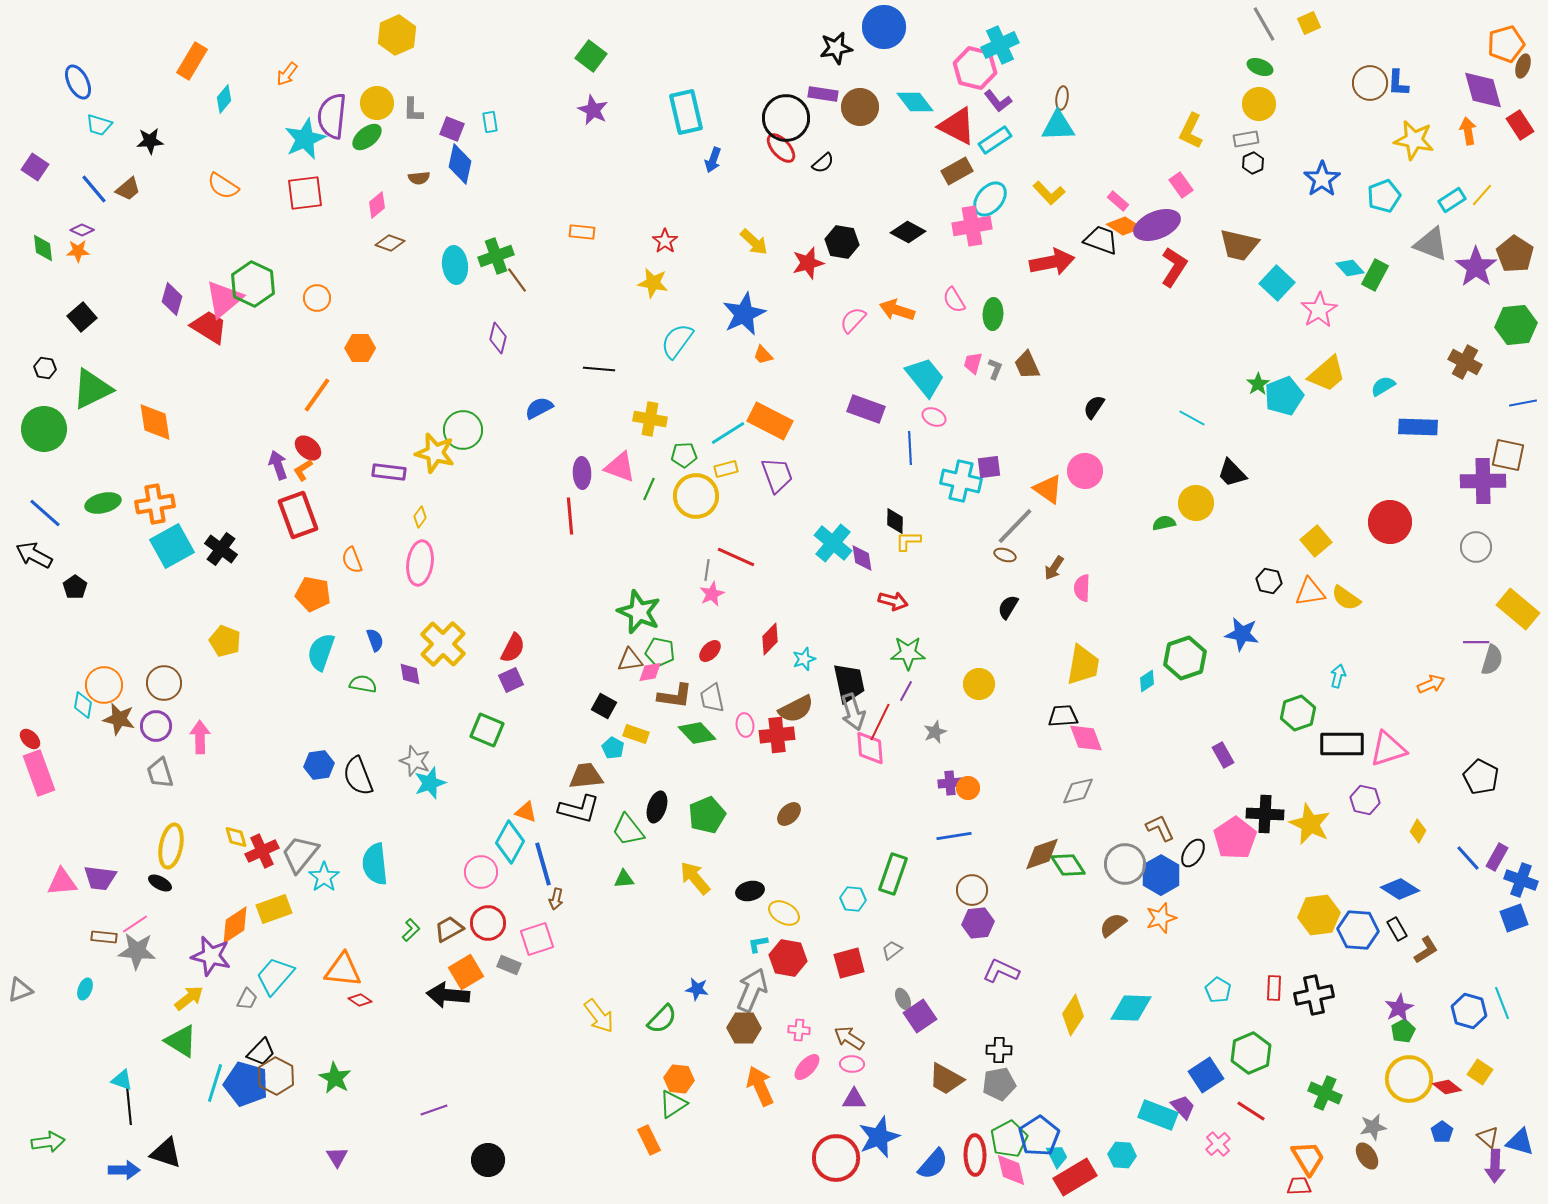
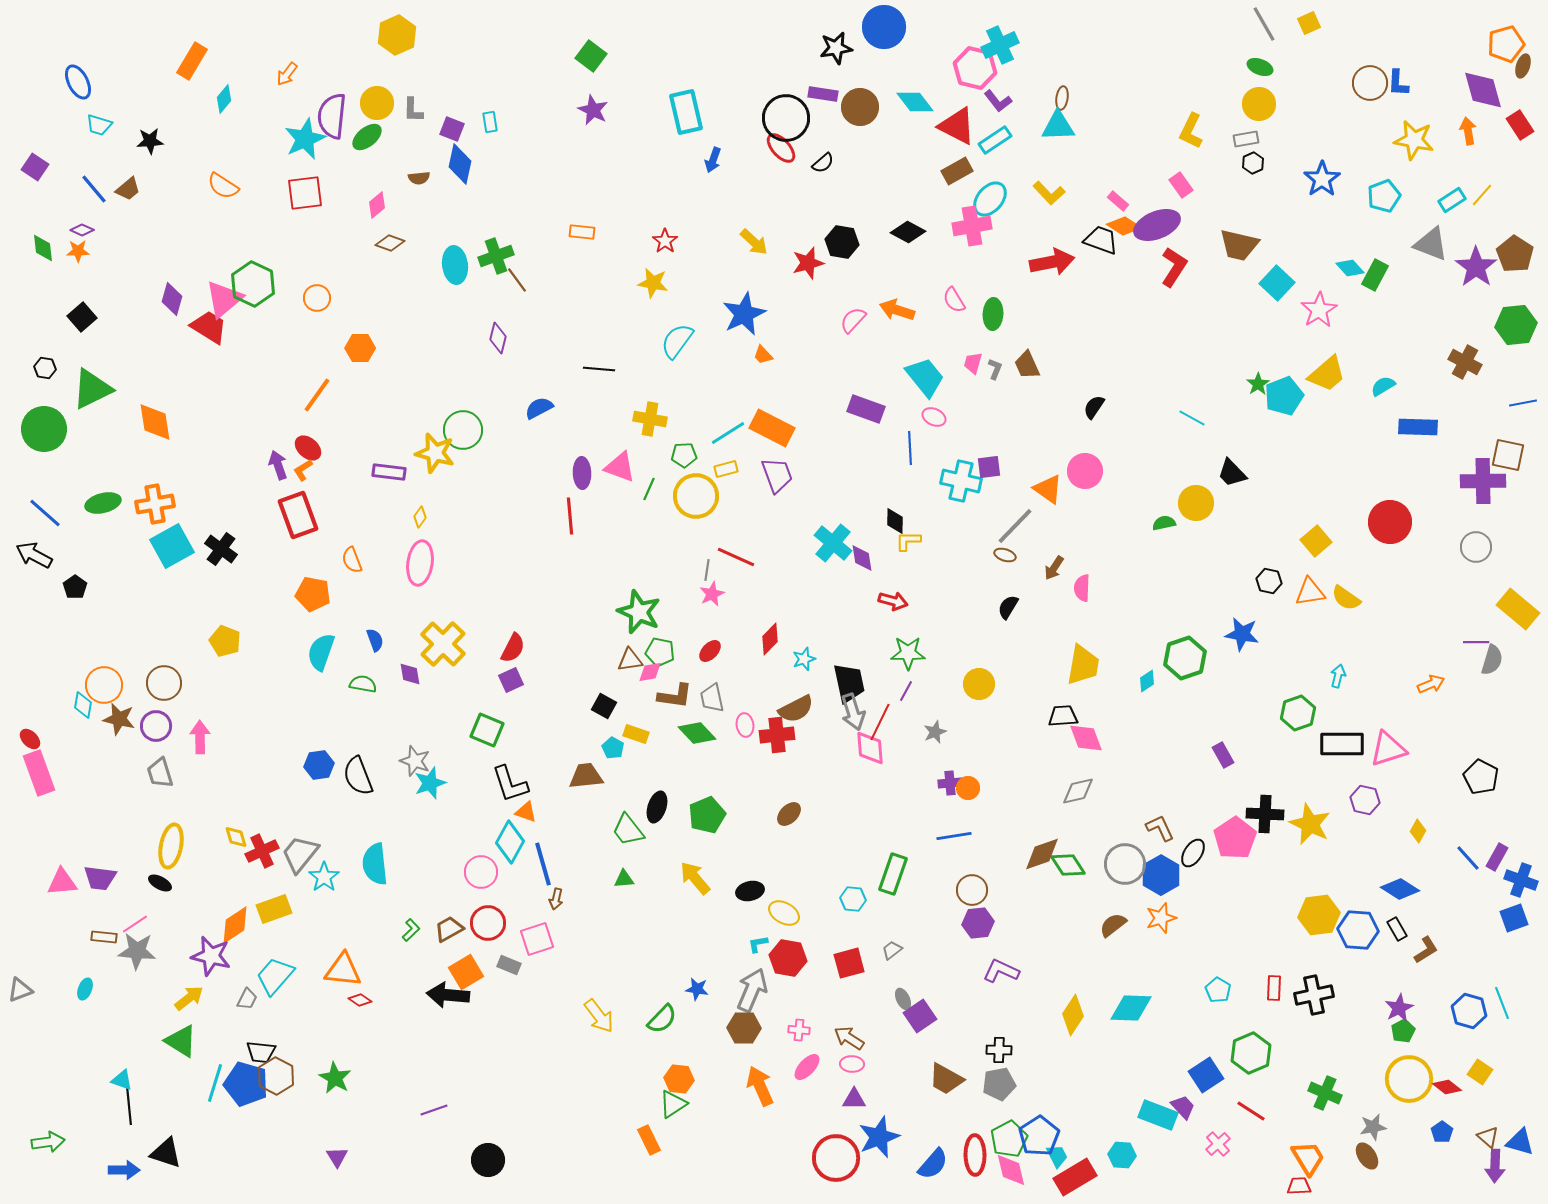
orange rectangle at (770, 421): moved 2 px right, 7 px down
black L-shape at (579, 809): moved 69 px left, 25 px up; rotated 57 degrees clockwise
black trapezoid at (261, 1052): rotated 52 degrees clockwise
